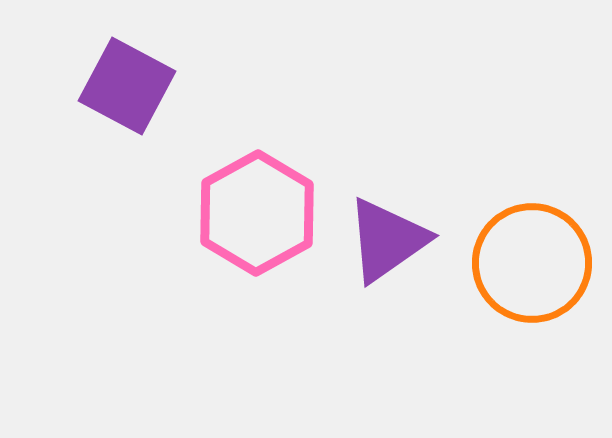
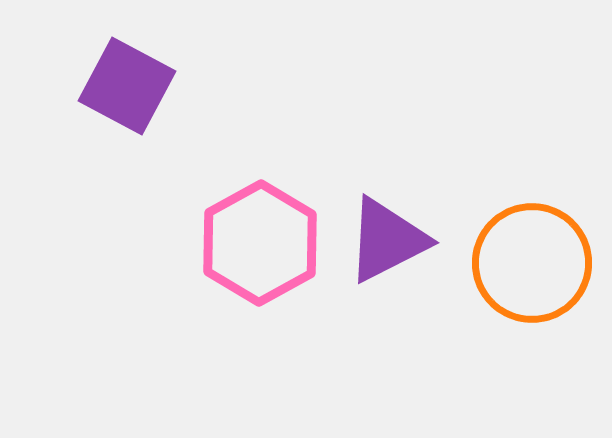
pink hexagon: moved 3 px right, 30 px down
purple triangle: rotated 8 degrees clockwise
